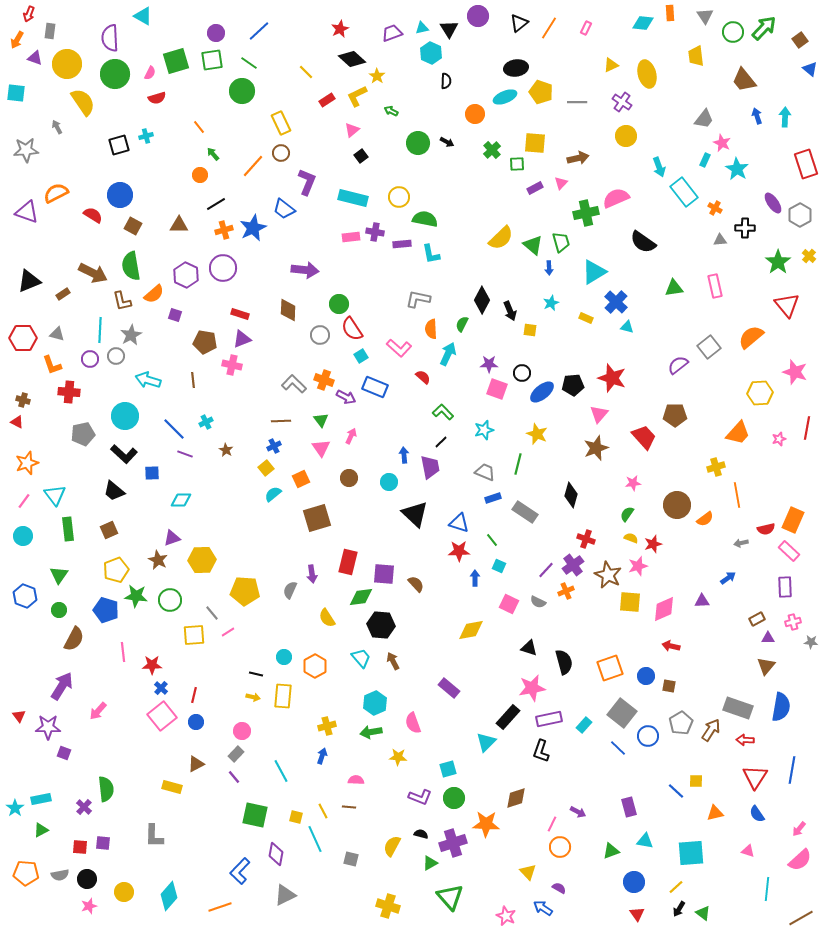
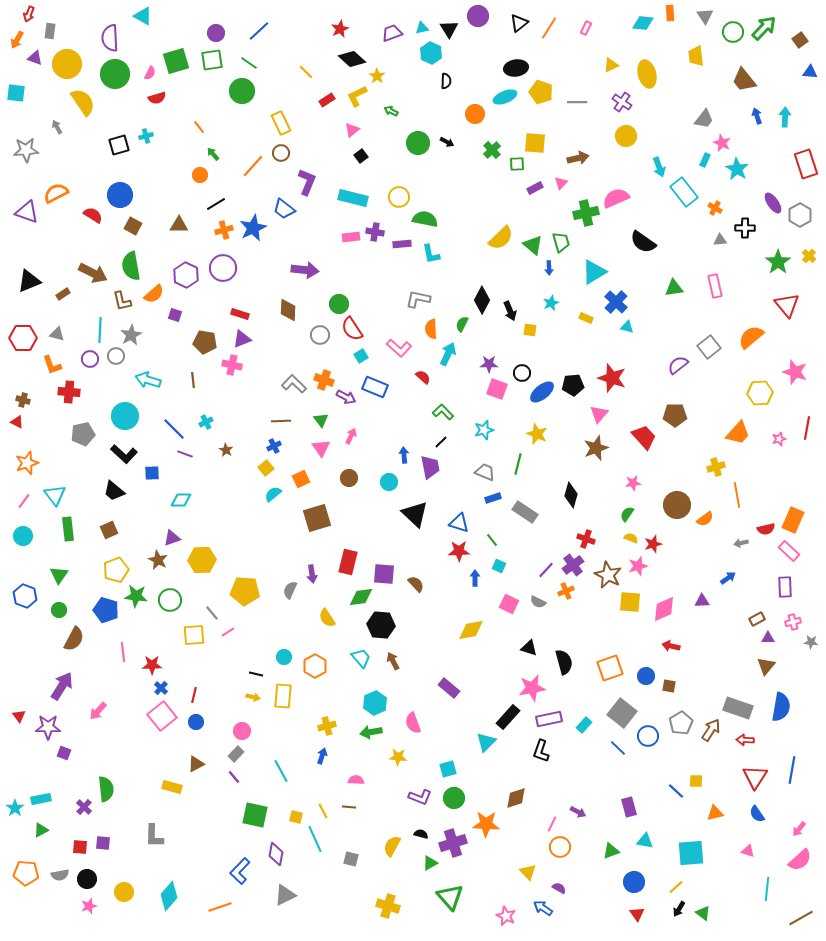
blue triangle at (810, 69): moved 3 px down; rotated 35 degrees counterclockwise
